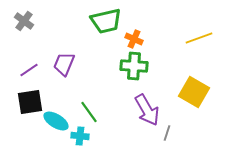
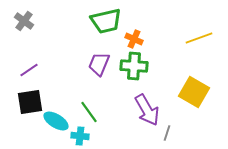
purple trapezoid: moved 35 px right
